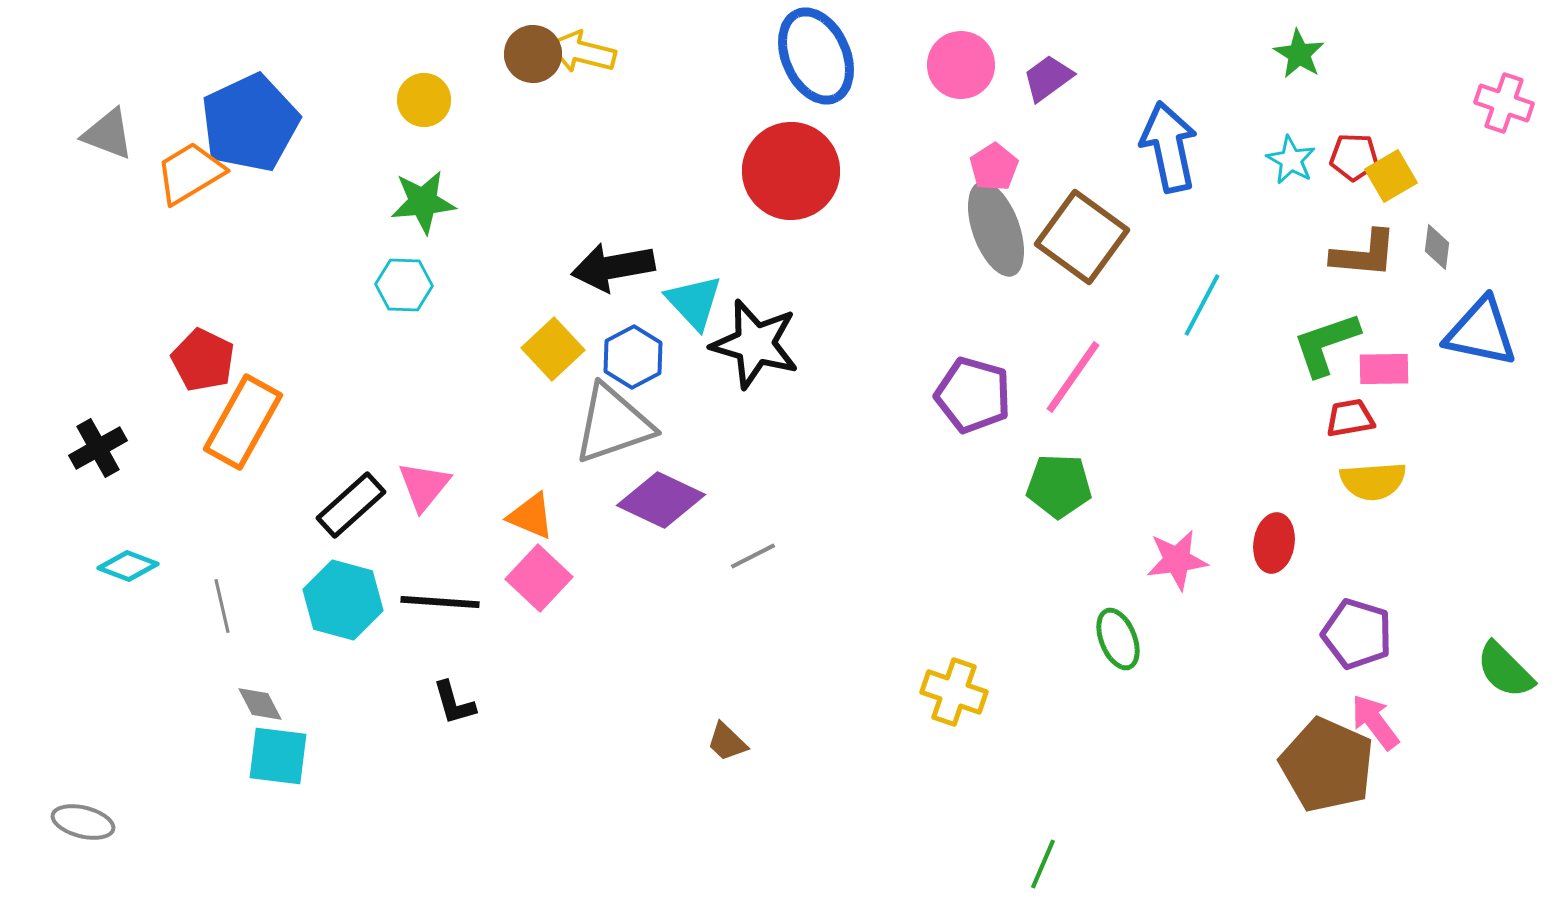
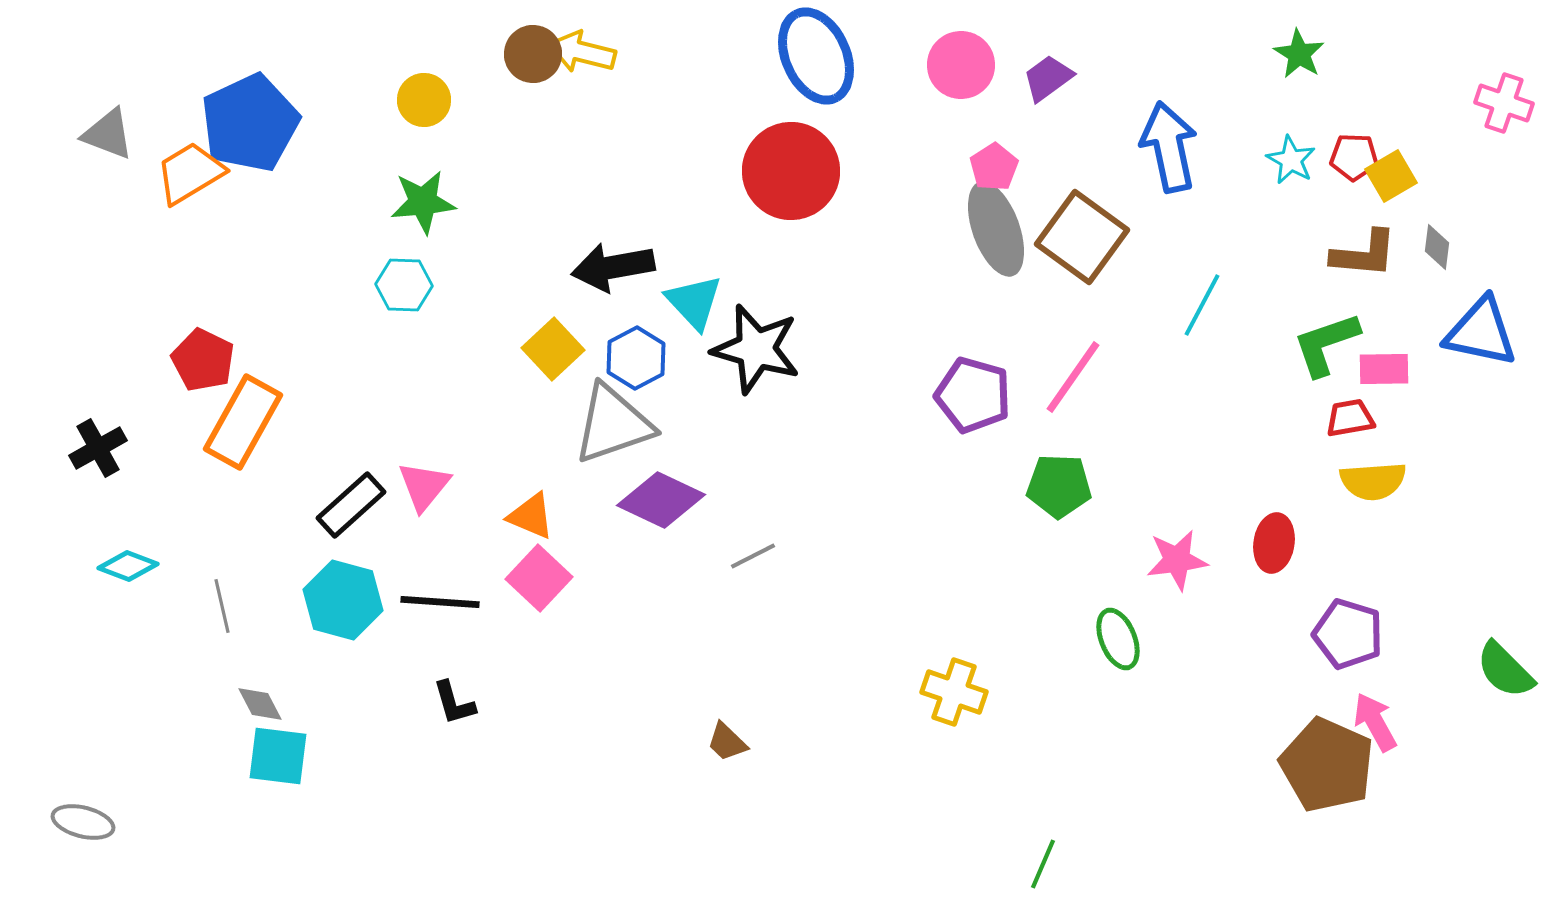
black star at (755, 344): moved 1 px right, 5 px down
blue hexagon at (633, 357): moved 3 px right, 1 px down
purple pentagon at (1357, 634): moved 9 px left
pink arrow at (1375, 722): rotated 8 degrees clockwise
